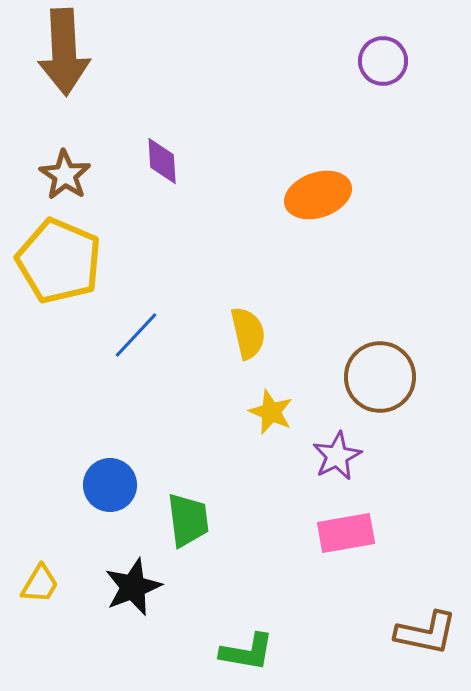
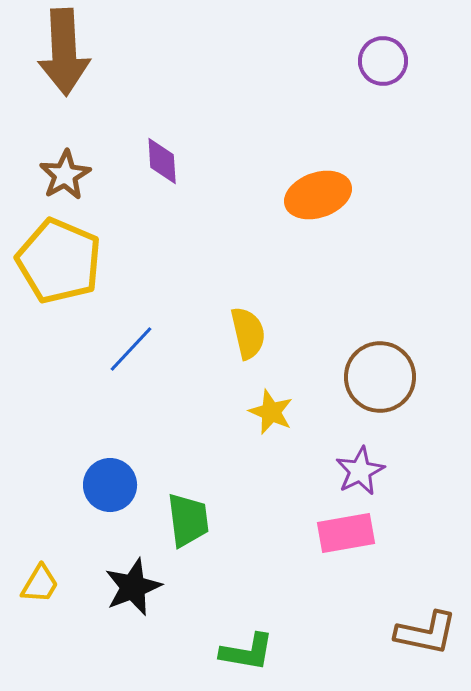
brown star: rotated 9 degrees clockwise
blue line: moved 5 px left, 14 px down
purple star: moved 23 px right, 15 px down
